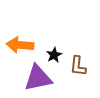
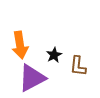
orange arrow: rotated 104 degrees counterclockwise
purple triangle: moved 6 px left; rotated 16 degrees counterclockwise
